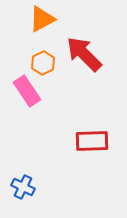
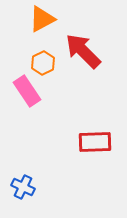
red arrow: moved 1 px left, 3 px up
red rectangle: moved 3 px right, 1 px down
